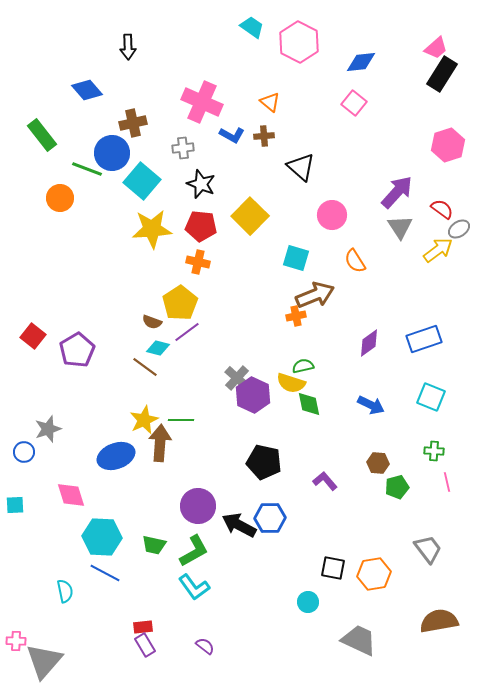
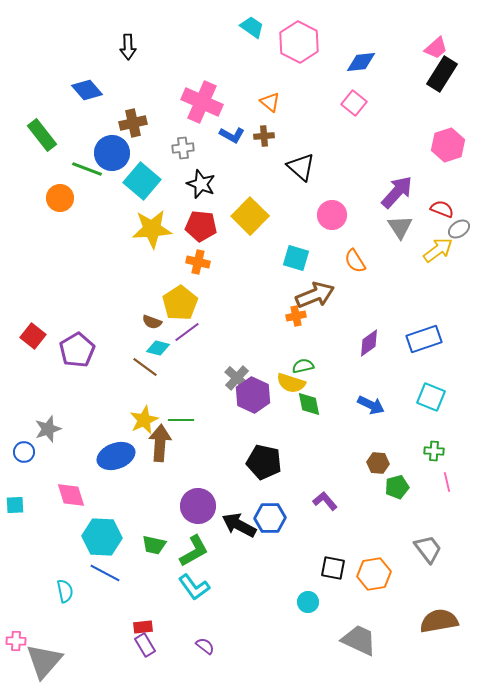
red semicircle at (442, 209): rotated 15 degrees counterclockwise
purple L-shape at (325, 481): moved 20 px down
